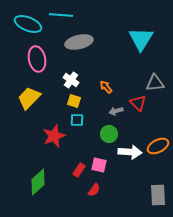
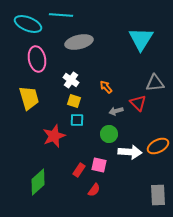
yellow trapezoid: rotated 120 degrees clockwise
